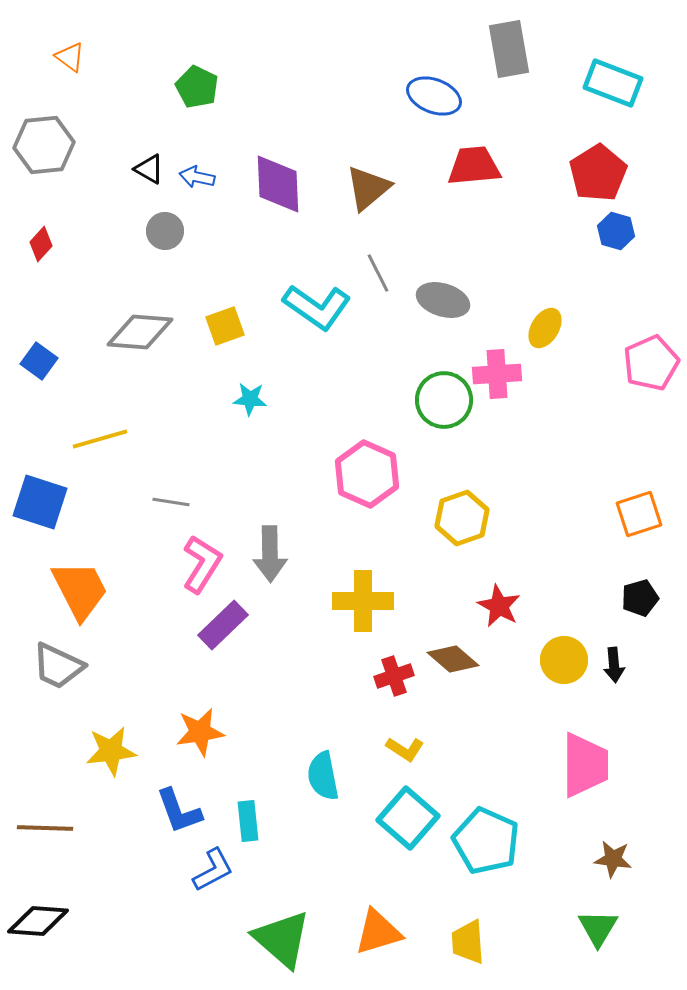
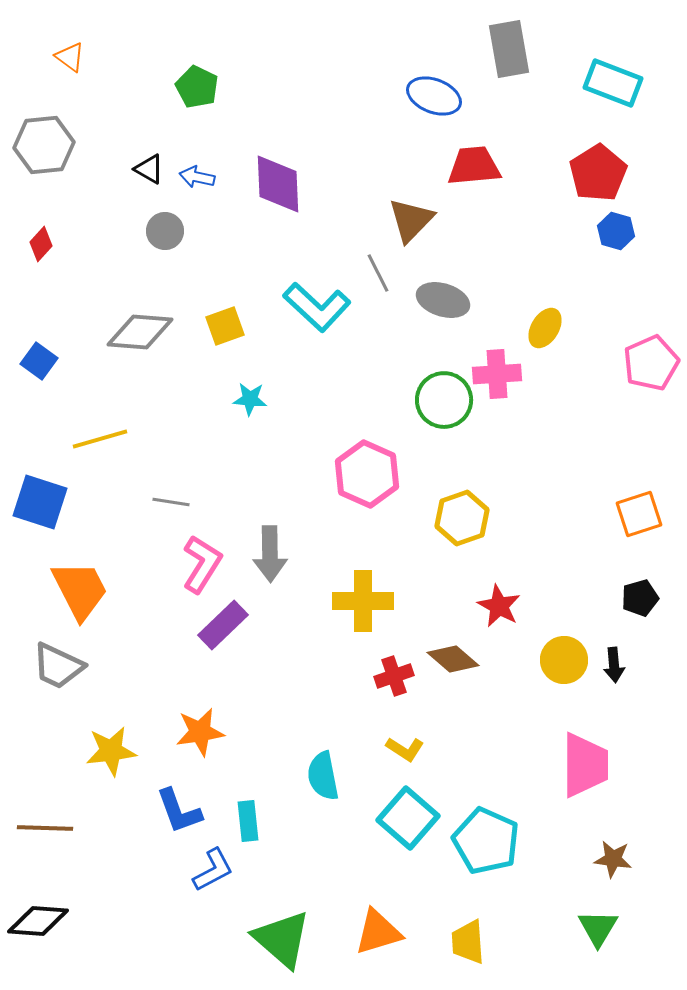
brown triangle at (368, 188): moved 43 px right, 32 px down; rotated 6 degrees counterclockwise
cyan L-shape at (317, 307): rotated 8 degrees clockwise
